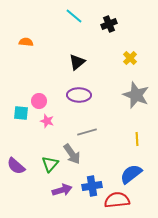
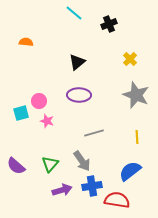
cyan line: moved 3 px up
yellow cross: moved 1 px down
cyan square: rotated 21 degrees counterclockwise
gray line: moved 7 px right, 1 px down
yellow line: moved 2 px up
gray arrow: moved 10 px right, 7 px down
blue semicircle: moved 1 px left, 3 px up
red semicircle: rotated 15 degrees clockwise
